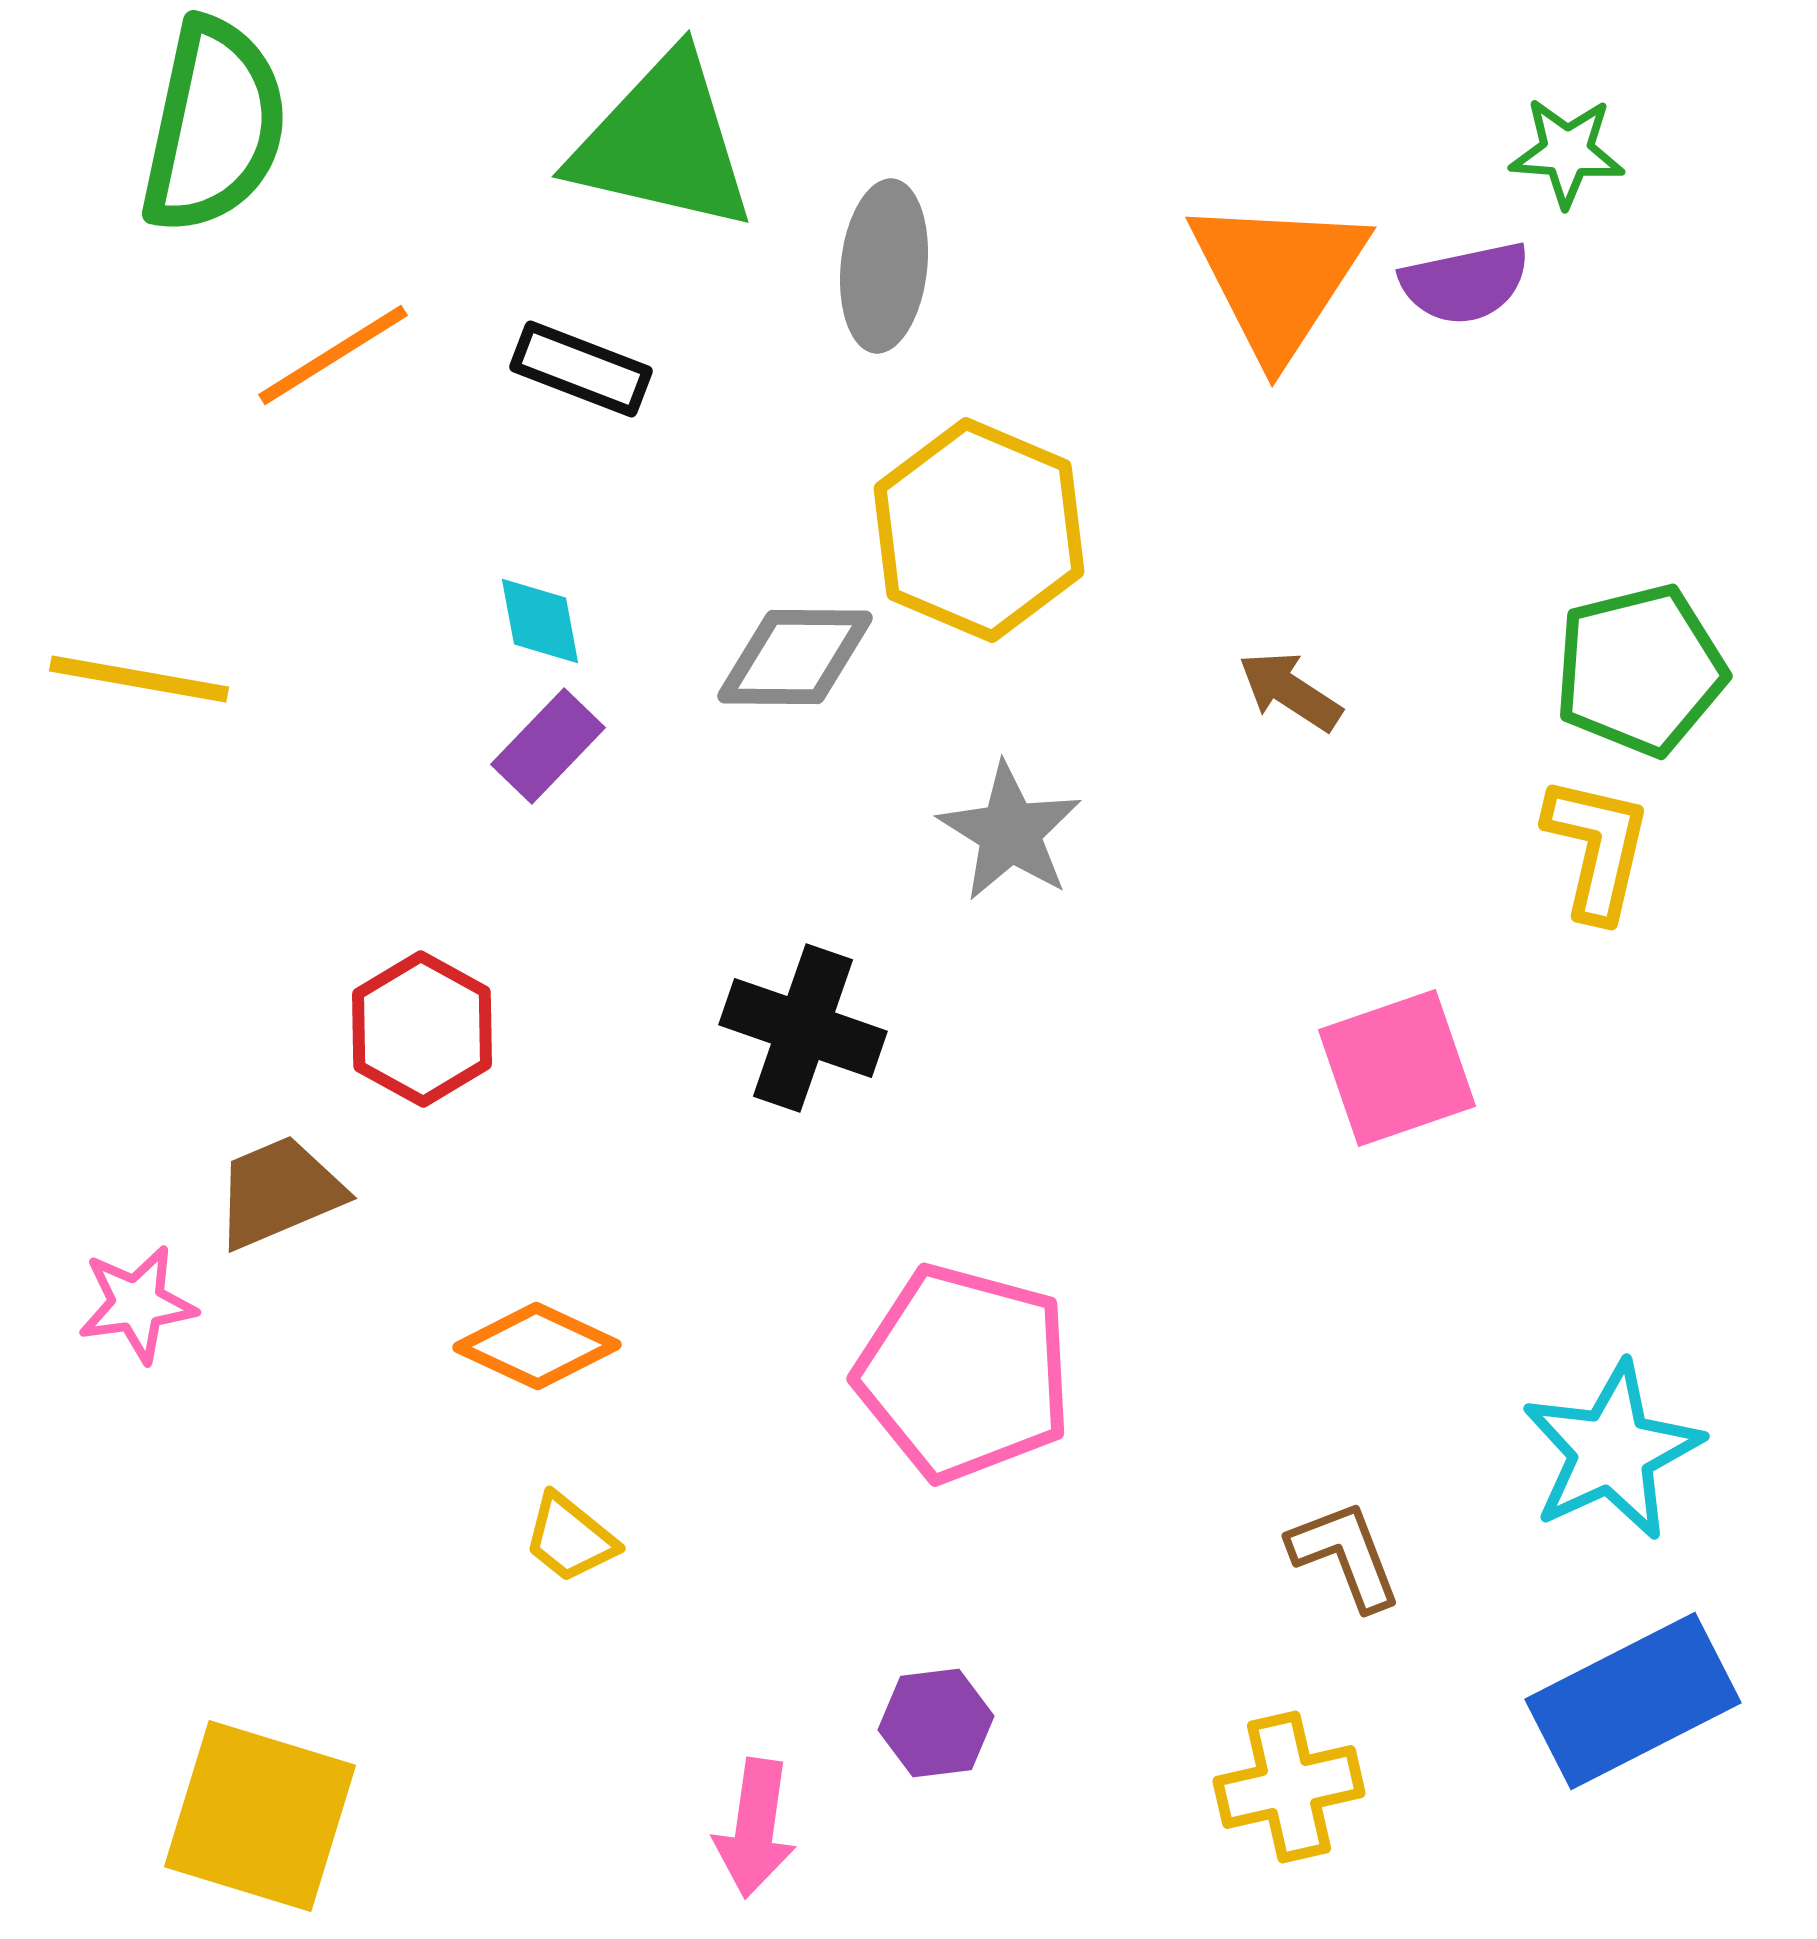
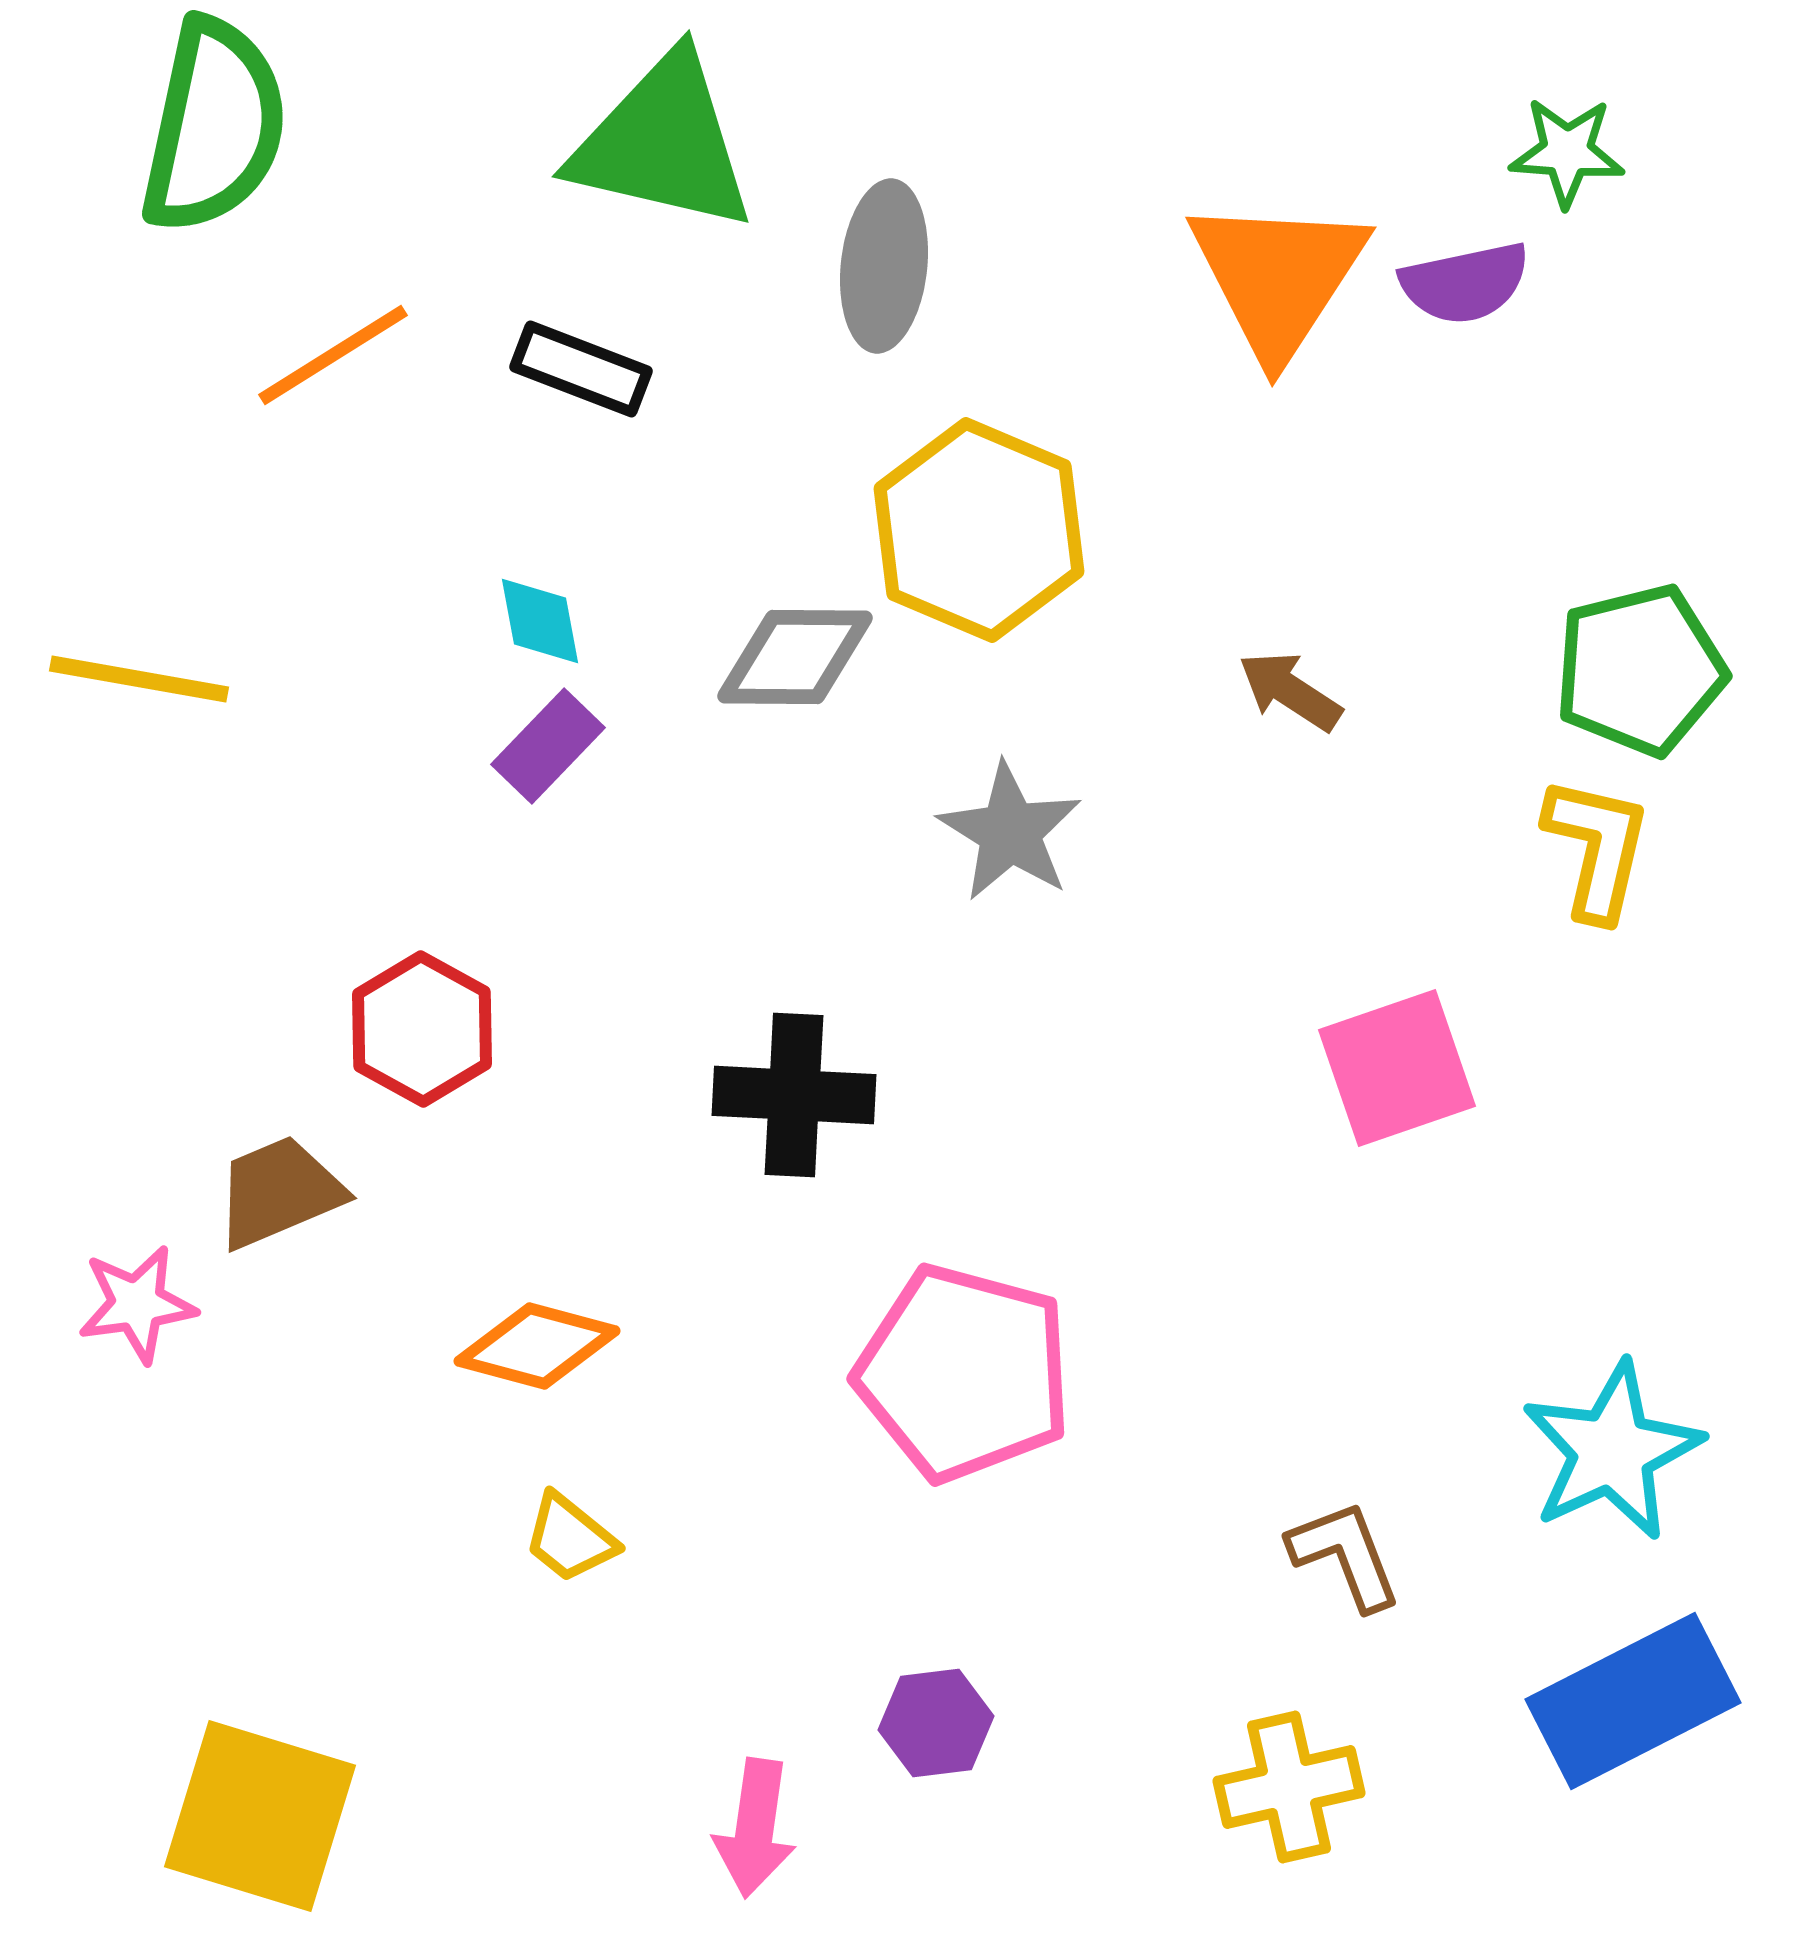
black cross: moved 9 px left, 67 px down; rotated 16 degrees counterclockwise
orange diamond: rotated 10 degrees counterclockwise
